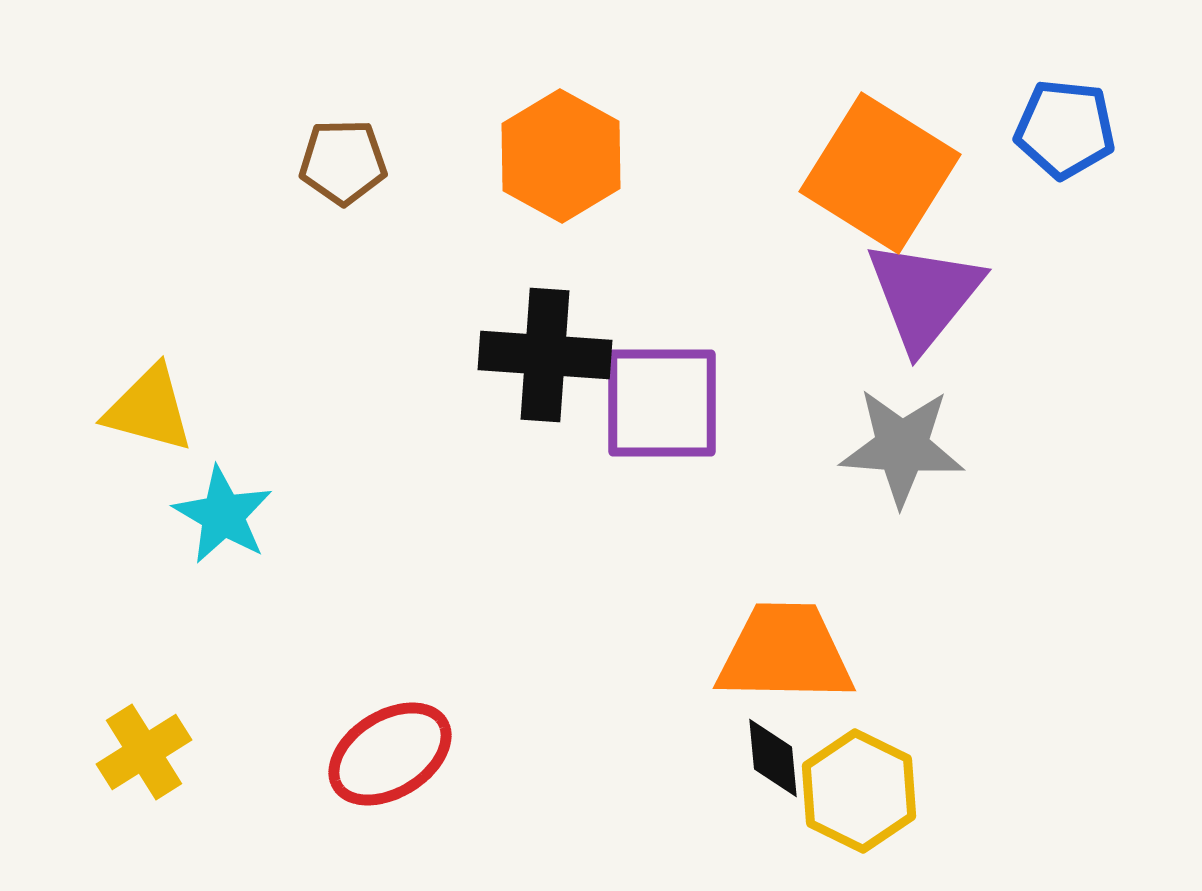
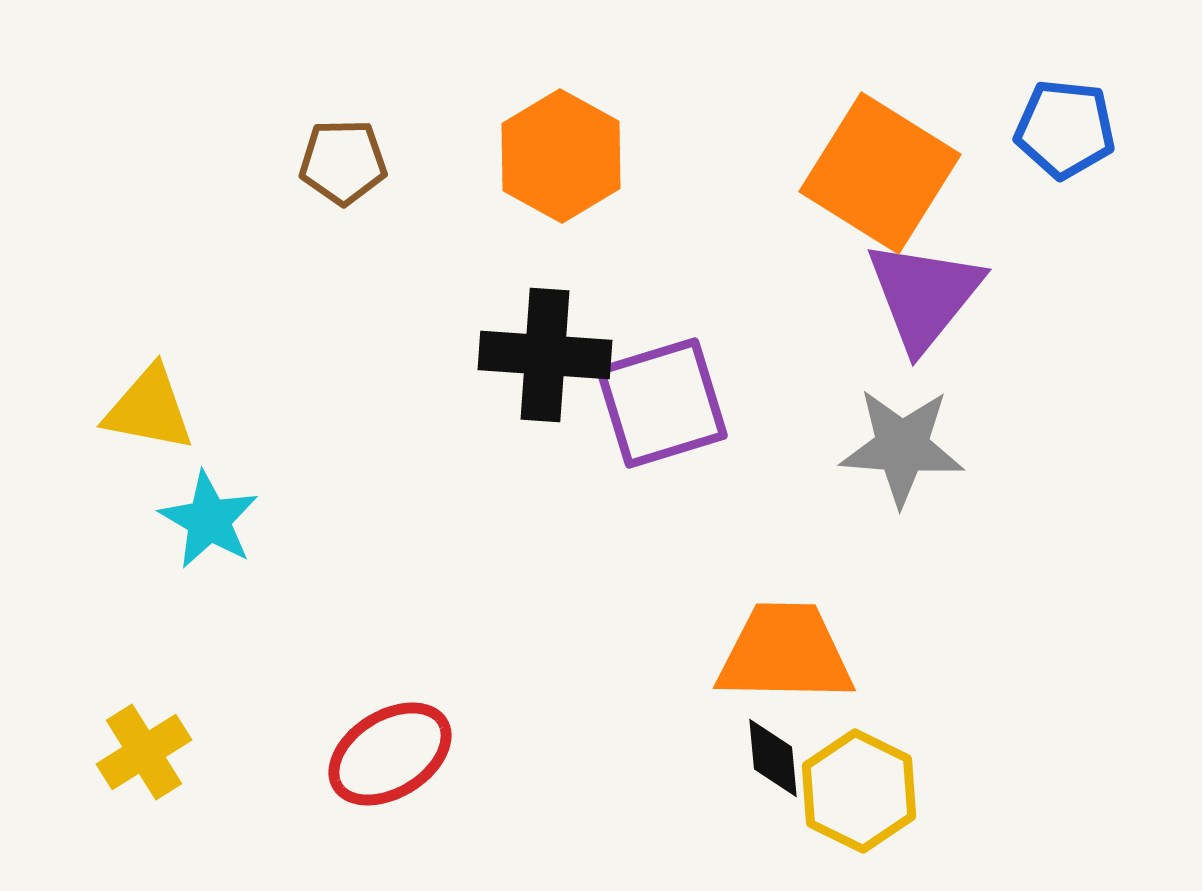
purple square: rotated 17 degrees counterclockwise
yellow triangle: rotated 4 degrees counterclockwise
cyan star: moved 14 px left, 5 px down
